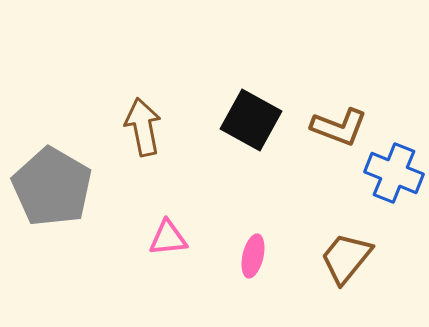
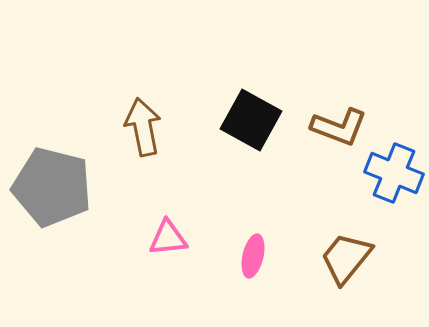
gray pentagon: rotated 16 degrees counterclockwise
